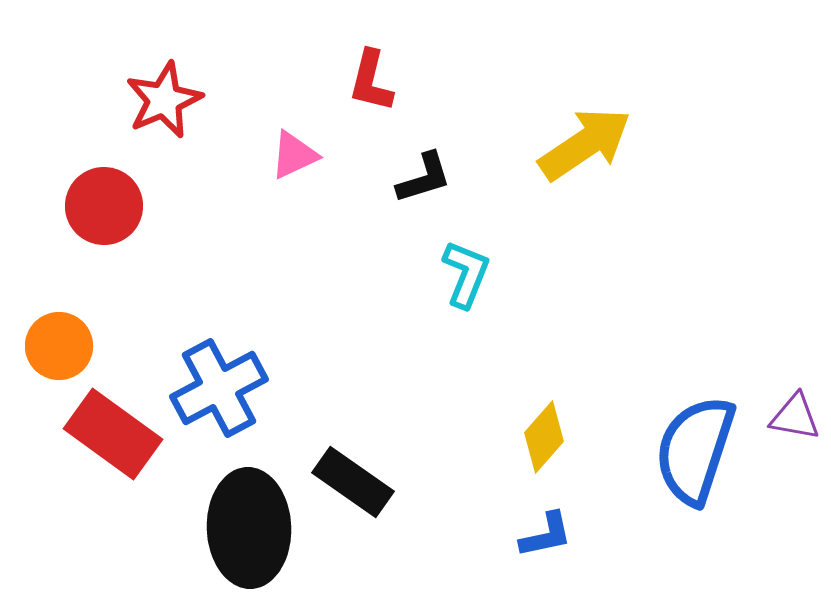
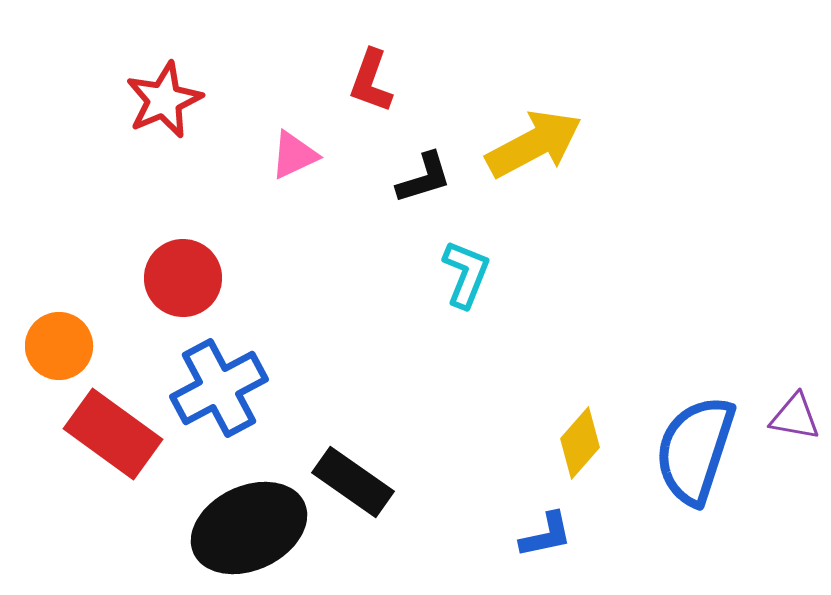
red L-shape: rotated 6 degrees clockwise
yellow arrow: moved 51 px left; rotated 6 degrees clockwise
red circle: moved 79 px right, 72 px down
yellow diamond: moved 36 px right, 6 px down
black ellipse: rotated 67 degrees clockwise
